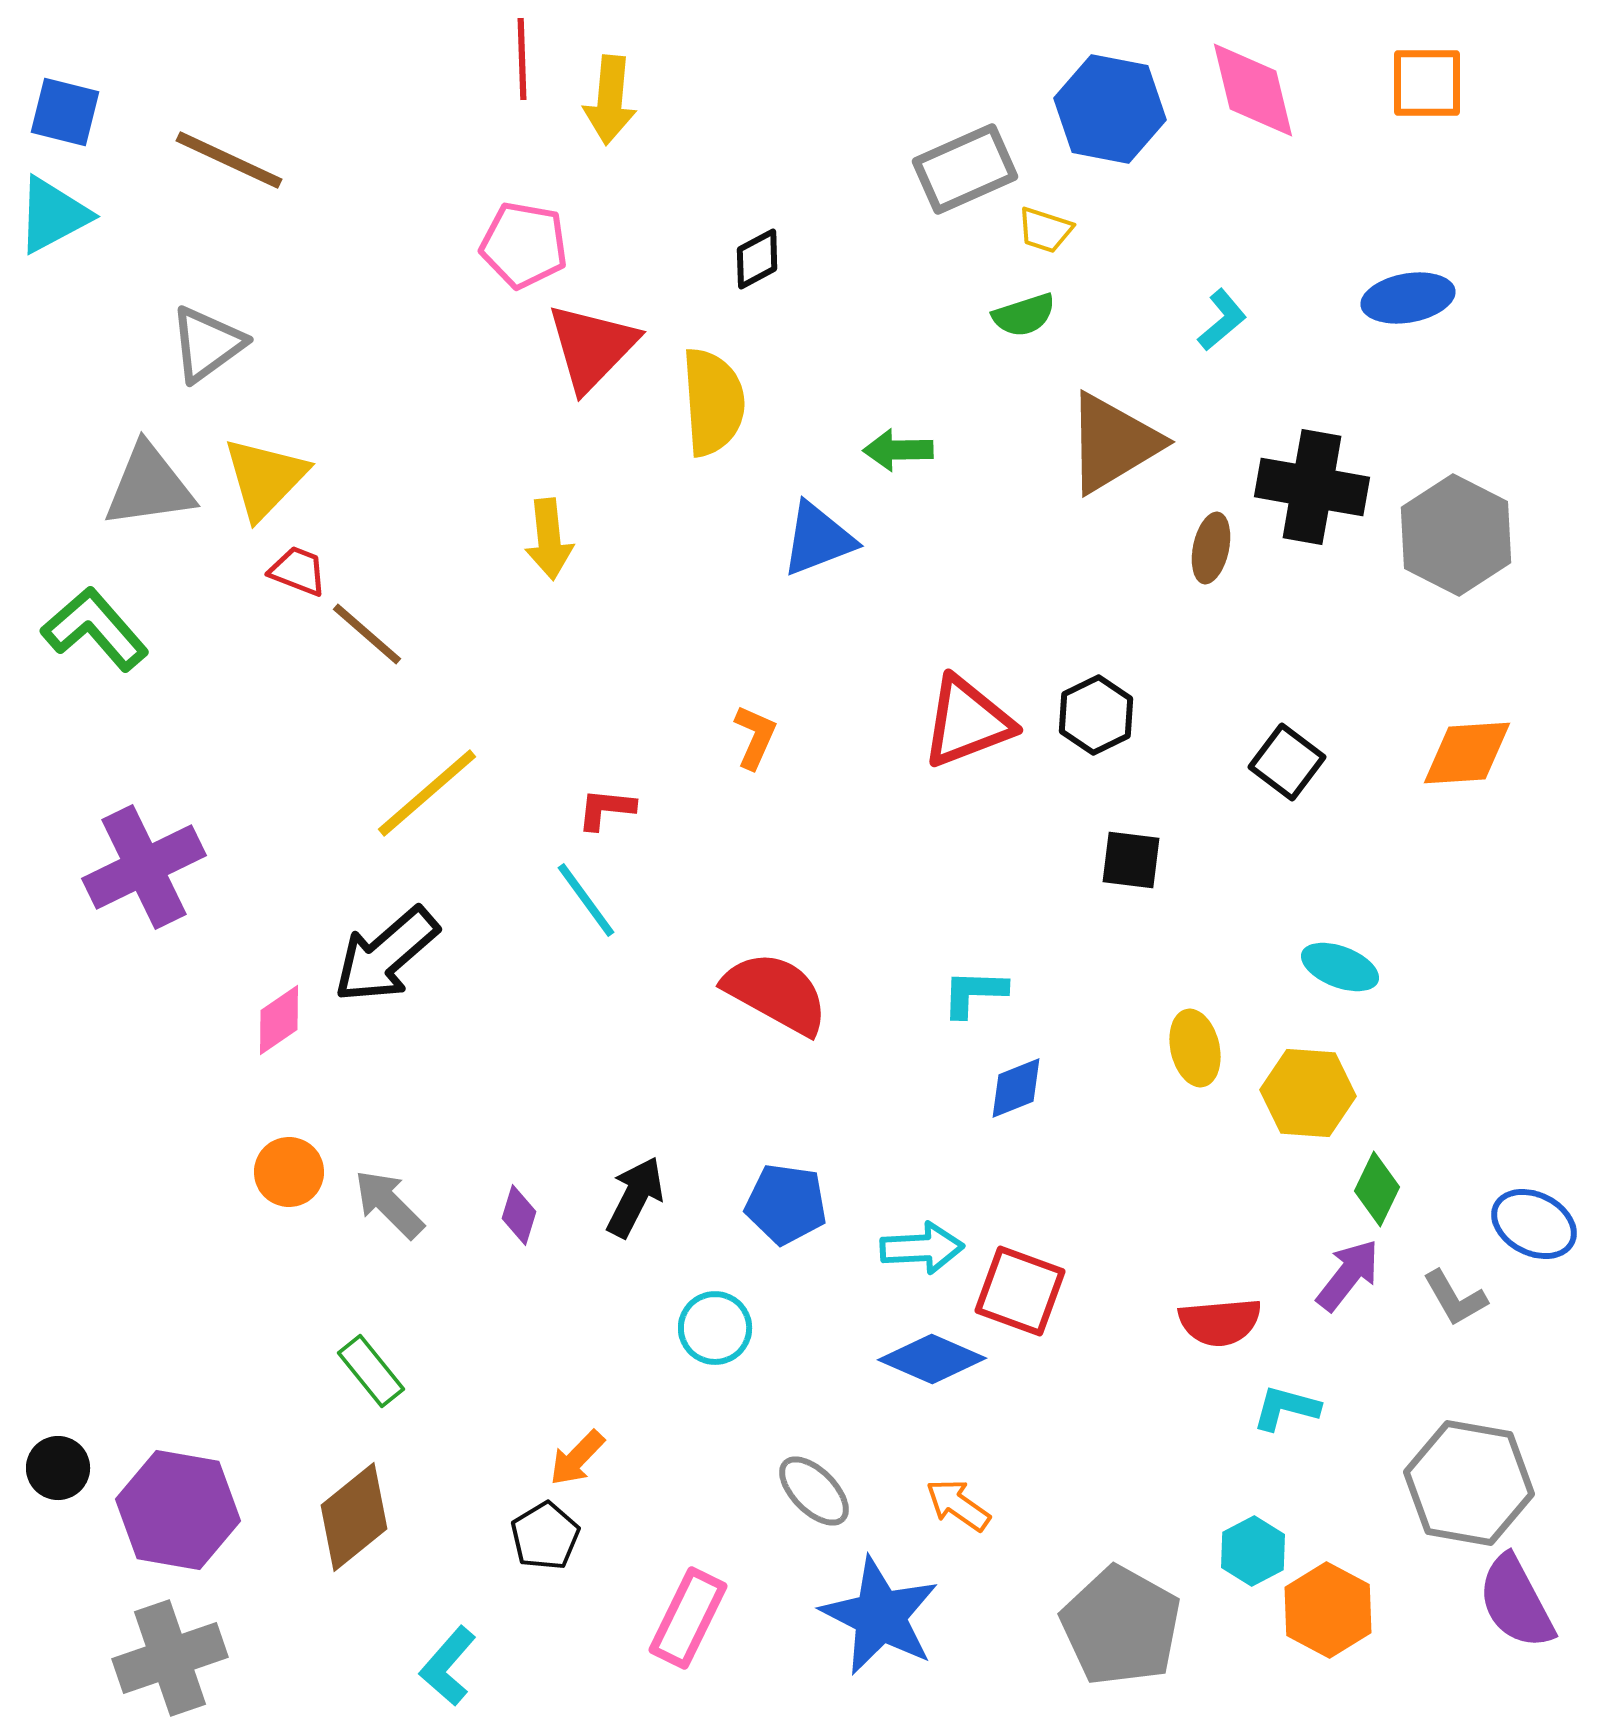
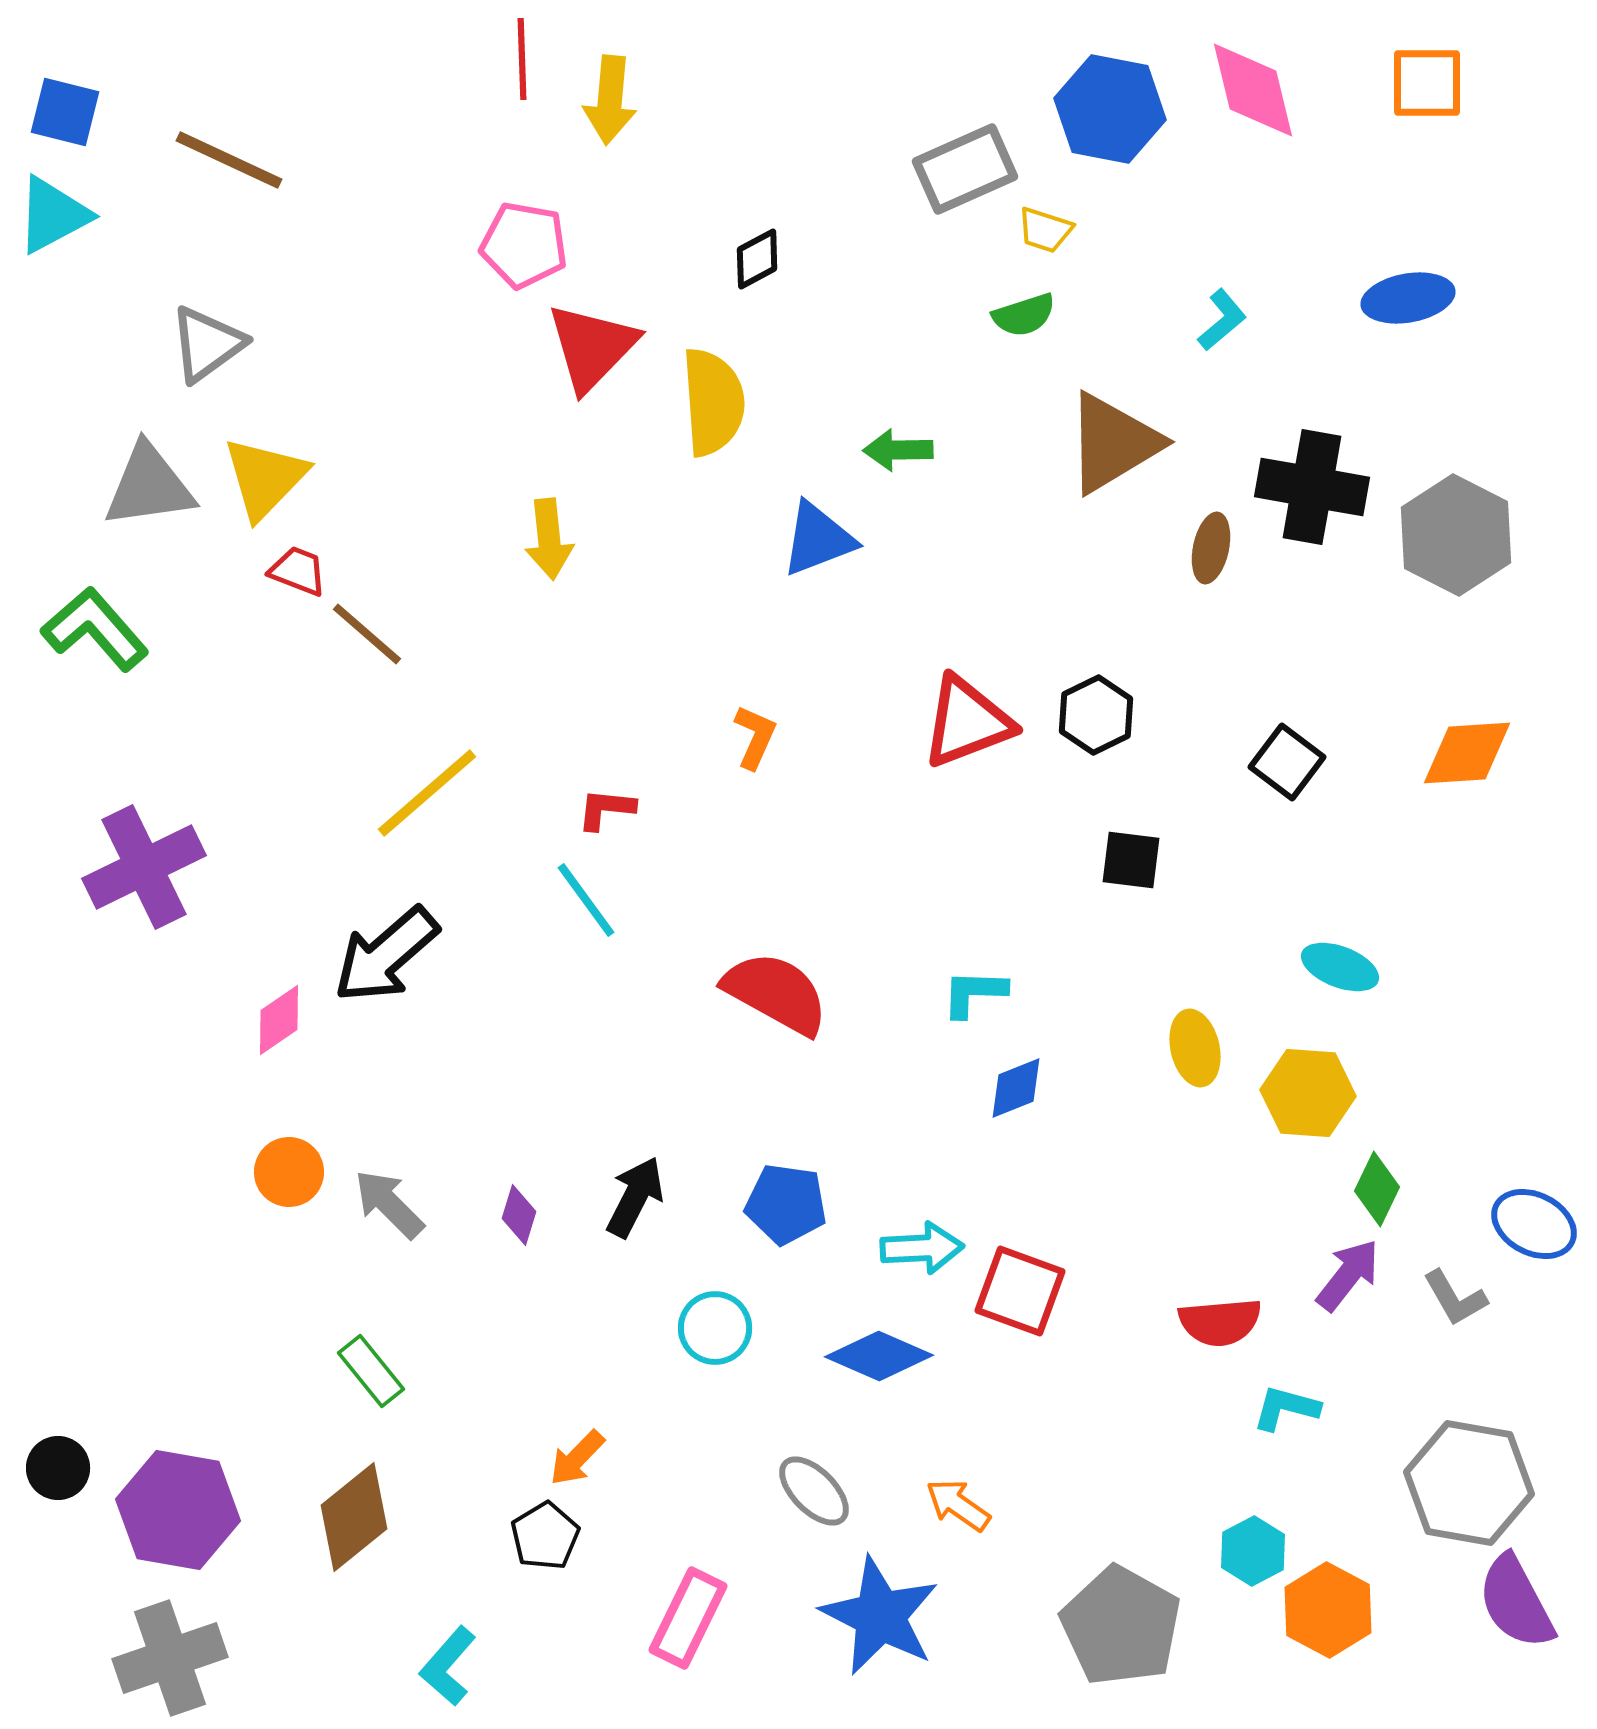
blue diamond at (932, 1359): moved 53 px left, 3 px up
